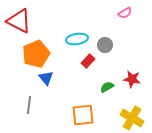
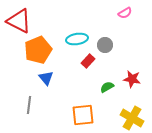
orange pentagon: moved 2 px right, 4 px up
